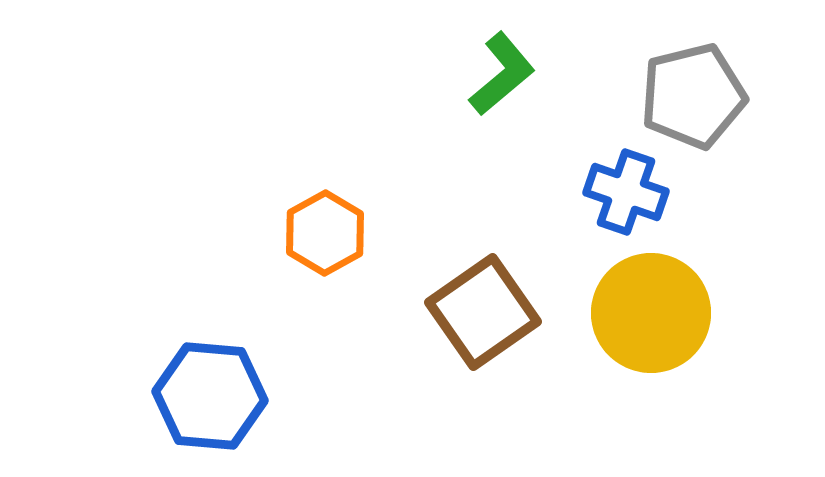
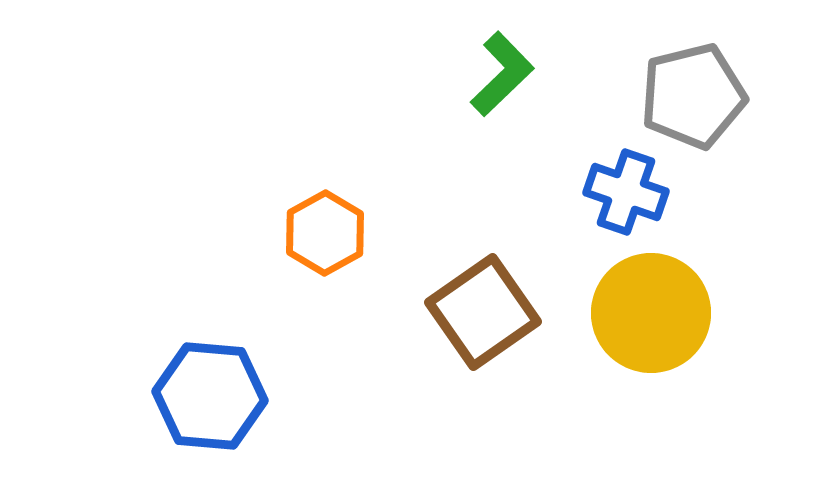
green L-shape: rotated 4 degrees counterclockwise
